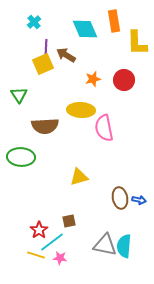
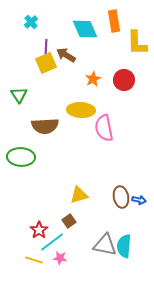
cyan cross: moved 3 px left
yellow square: moved 3 px right, 1 px up
orange star: rotated 14 degrees counterclockwise
yellow triangle: moved 18 px down
brown ellipse: moved 1 px right, 1 px up
brown square: rotated 24 degrees counterclockwise
yellow line: moved 2 px left, 5 px down
